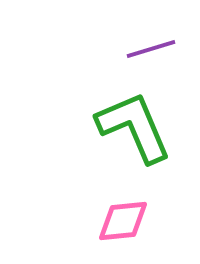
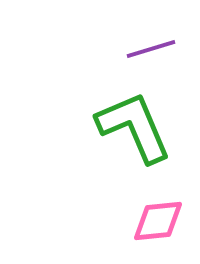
pink diamond: moved 35 px right
